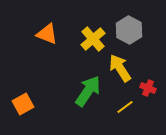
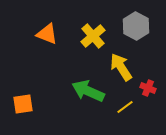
gray hexagon: moved 7 px right, 4 px up
yellow cross: moved 3 px up
yellow arrow: moved 1 px right, 1 px up
green arrow: rotated 100 degrees counterclockwise
orange square: rotated 20 degrees clockwise
